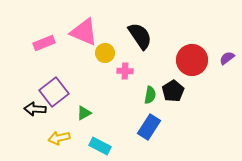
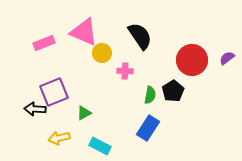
yellow circle: moved 3 px left
purple square: rotated 16 degrees clockwise
blue rectangle: moved 1 px left, 1 px down
